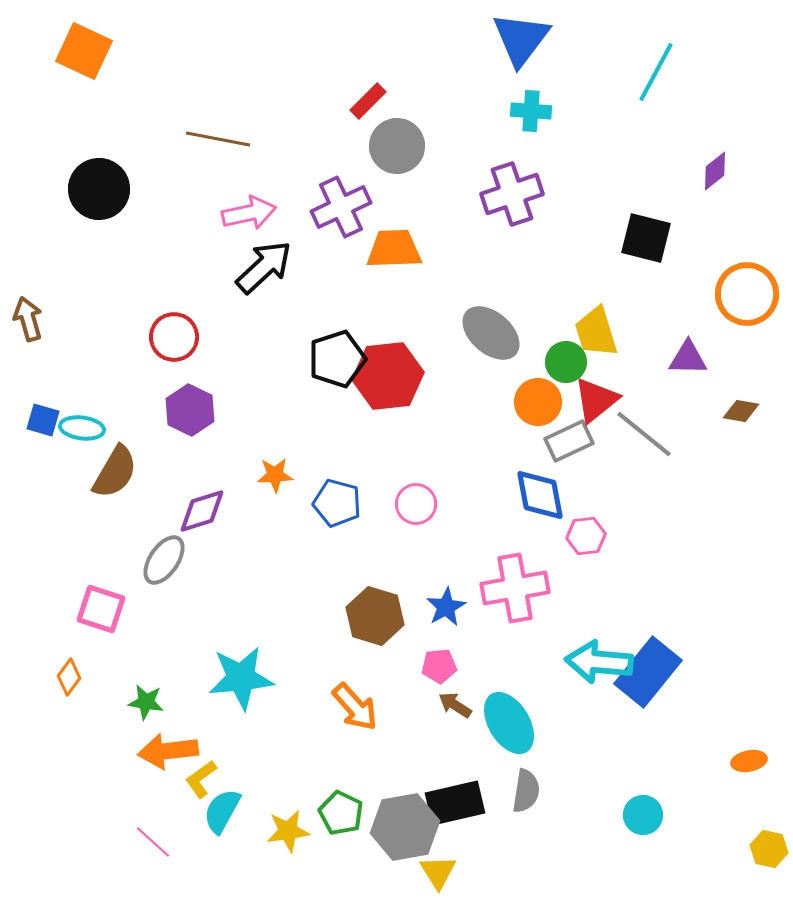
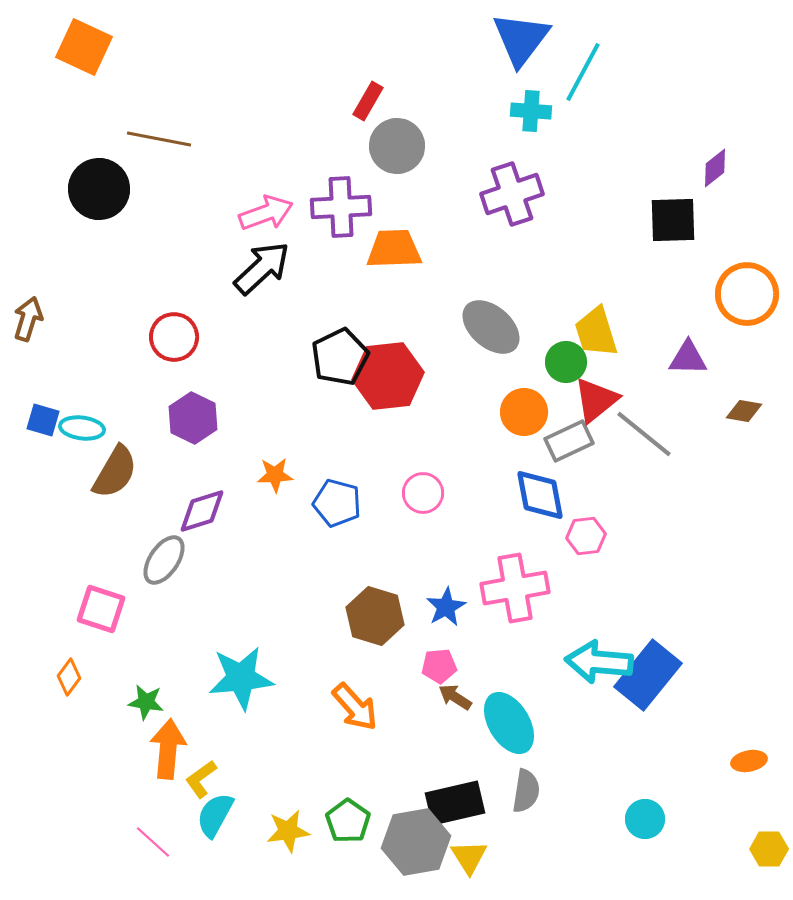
orange square at (84, 51): moved 4 px up
cyan line at (656, 72): moved 73 px left
red rectangle at (368, 101): rotated 15 degrees counterclockwise
brown line at (218, 139): moved 59 px left
purple diamond at (715, 171): moved 3 px up
purple cross at (341, 207): rotated 22 degrees clockwise
pink arrow at (249, 213): moved 17 px right; rotated 8 degrees counterclockwise
black square at (646, 238): moved 27 px right, 18 px up; rotated 16 degrees counterclockwise
black arrow at (264, 267): moved 2 px left, 1 px down
brown arrow at (28, 319): rotated 33 degrees clockwise
gray ellipse at (491, 333): moved 6 px up
black pentagon at (337, 359): moved 3 px right, 2 px up; rotated 8 degrees counterclockwise
orange circle at (538, 402): moved 14 px left, 10 px down
purple hexagon at (190, 410): moved 3 px right, 8 px down
brown diamond at (741, 411): moved 3 px right
pink circle at (416, 504): moved 7 px right, 11 px up
blue rectangle at (648, 672): moved 3 px down
brown arrow at (455, 705): moved 8 px up
orange arrow at (168, 751): moved 2 px up; rotated 102 degrees clockwise
cyan semicircle at (222, 811): moved 7 px left, 4 px down
green pentagon at (341, 813): moved 7 px right, 8 px down; rotated 9 degrees clockwise
cyan circle at (643, 815): moved 2 px right, 4 px down
gray hexagon at (405, 827): moved 11 px right, 15 px down
yellow hexagon at (769, 849): rotated 12 degrees counterclockwise
yellow triangle at (438, 872): moved 31 px right, 15 px up
